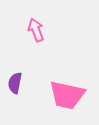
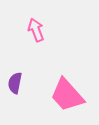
pink trapezoid: rotated 36 degrees clockwise
